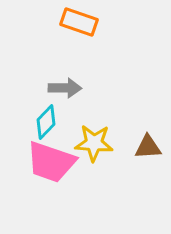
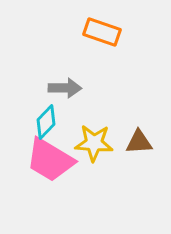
orange rectangle: moved 23 px right, 10 px down
brown triangle: moved 9 px left, 5 px up
pink trapezoid: moved 1 px left, 2 px up; rotated 12 degrees clockwise
